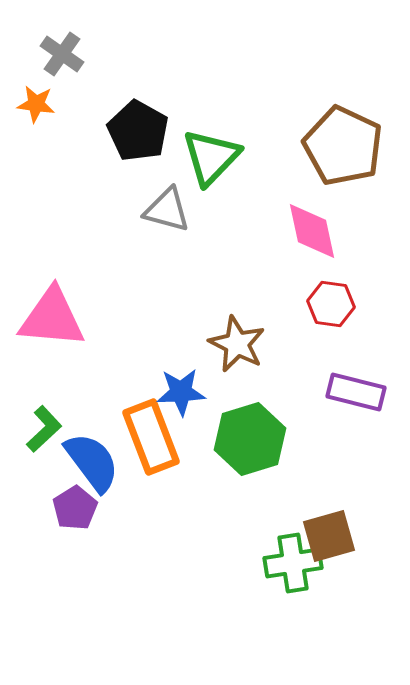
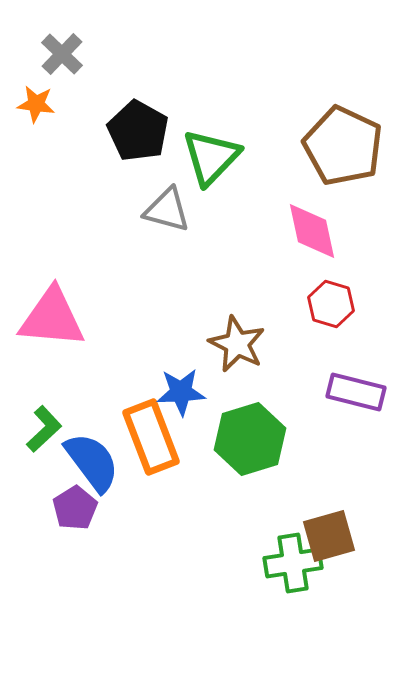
gray cross: rotated 9 degrees clockwise
red hexagon: rotated 9 degrees clockwise
